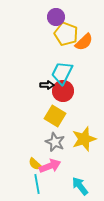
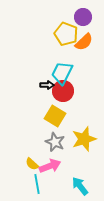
purple circle: moved 27 px right
yellow semicircle: moved 3 px left
